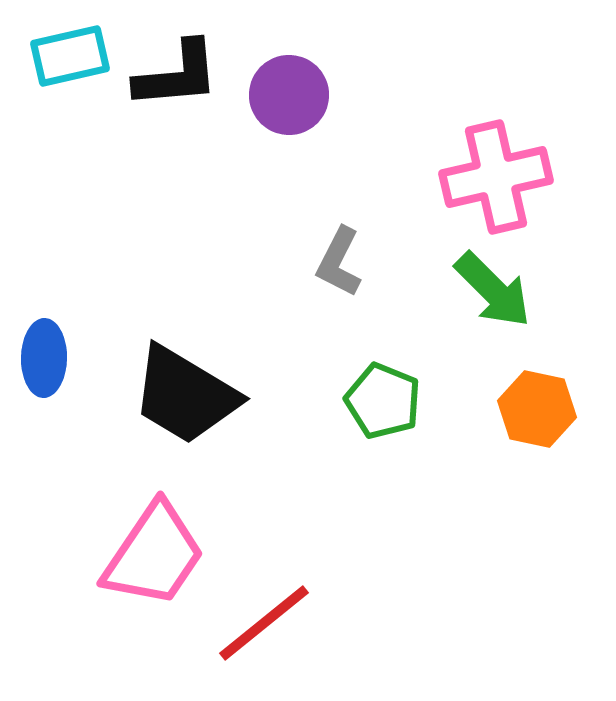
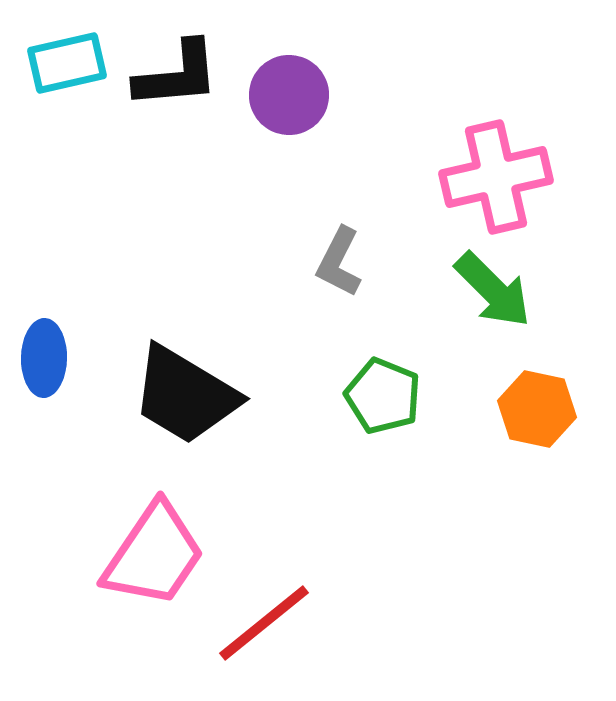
cyan rectangle: moved 3 px left, 7 px down
green pentagon: moved 5 px up
